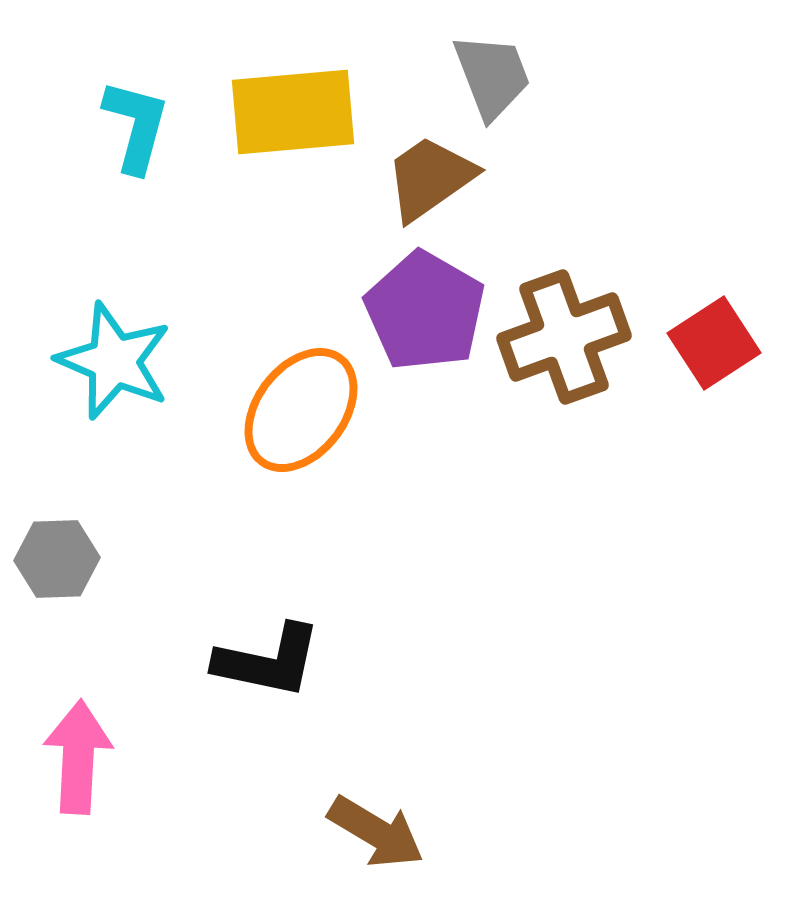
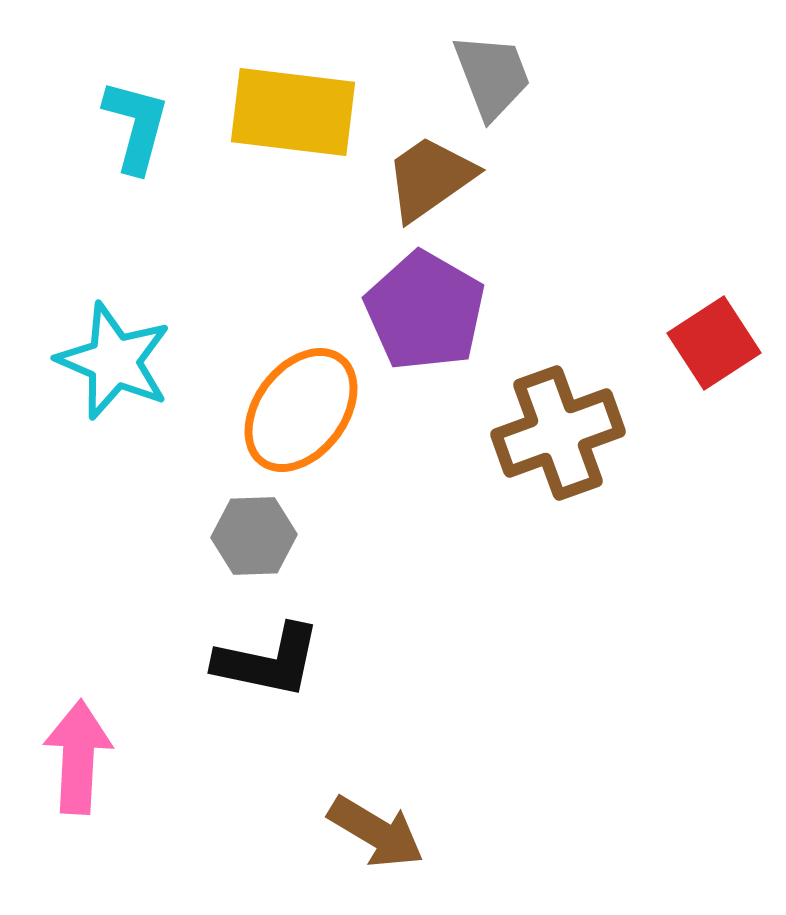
yellow rectangle: rotated 12 degrees clockwise
brown cross: moved 6 px left, 96 px down
gray hexagon: moved 197 px right, 23 px up
